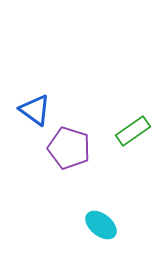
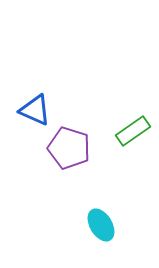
blue triangle: rotated 12 degrees counterclockwise
cyan ellipse: rotated 20 degrees clockwise
